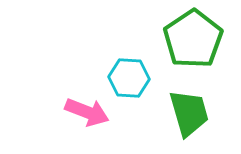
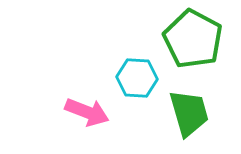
green pentagon: rotated 10 degrees counterclockwise
cyan hexagon: moved 8 px right
